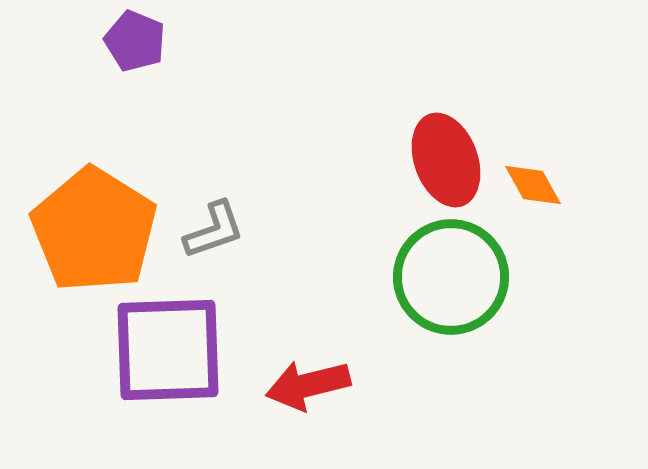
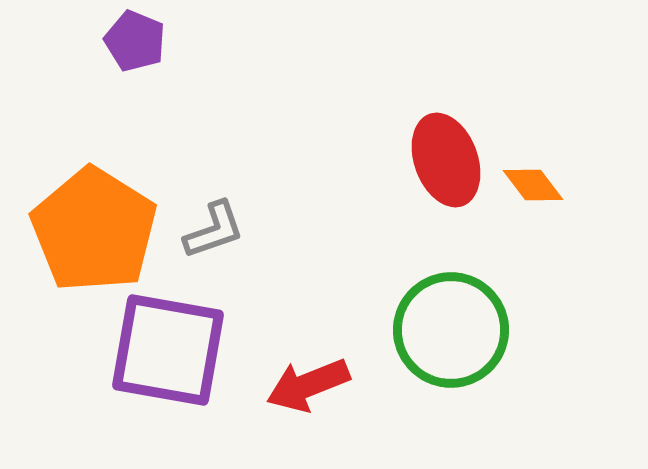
orange diamond: rotated 8 degrees counterclockwise
green circle: moved 53 px down
purple square: rotated 12 degrees clockwise
red arrow: rotated 8 degrees counterclockwise
